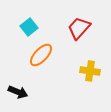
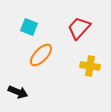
cyan square: rotated 30 degrees counterclockwise
yellow cross: moved 5 px up
